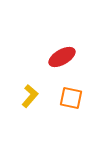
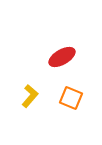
orange square: rotated 10 degrees clockwise
